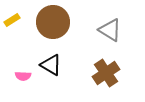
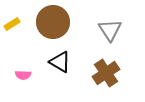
yellow rectangle: moved 4 px down
gray triangle: rotated 25 degrees clockwise
black triangle: moved 9 px right, 3 px up
pink semicircle: moved 1 px up
